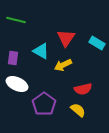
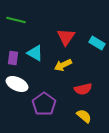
red triangle: moved 1 px up
cyan triangle: moved 6 px left, 2 px down
yellow semicircle: moved 6 px right, 6 px down
